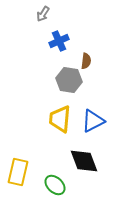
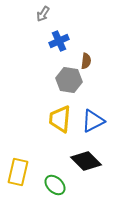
black diamond: moved 2 px right; rotated 24 degrees counterclockwise
